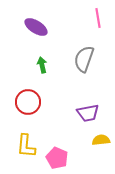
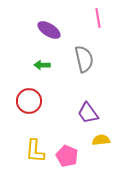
purple ellipse: moved 13 px right, 3 px down
gray semicircle: rotated 148 degrees clockwise
green arrow: rotated 77 degrees counterclockwise
red circle: moved 1 px right, 1 px up
purple trapezoid: rotated 65 degrees clockwise
yellow L-shape: moved 9 px right, 5 px down
pink pentagon: moved 10 px right, 2 px up
